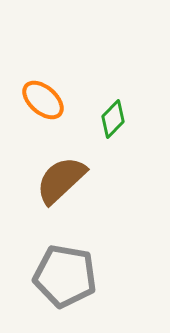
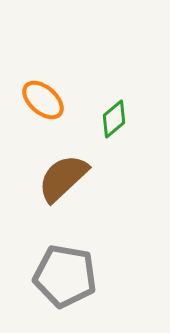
green diamond: moved 1 px right; rotated 6 degrees clockwise
brown semicircle: moved 2 px right, 2 px up
